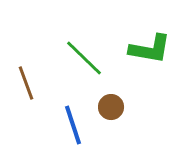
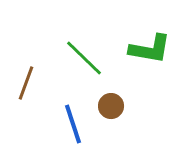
brown line: rotated 40 degrees clockwise
brown circle: moved 1 px up
blue line: moved 1 px up
